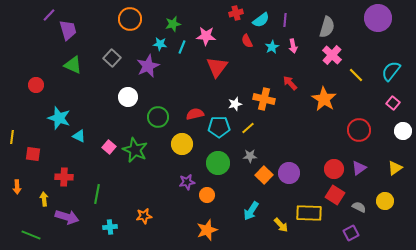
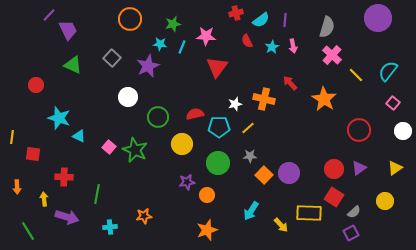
purple trapezoid at (68, 30): rotated 10 degrees counterclockwise
cyan semicircle at (391, 71): moved 3 px left
red square at (335, 195): moved 1 px left, 2 px down
gray semicircle at (359, 207): moved 5 px left, 5 px down; rotated 112 degrees clockwise
green line at (31, 235): moved 3 px left, 4 px up; rotated 36 degrees clockwise
